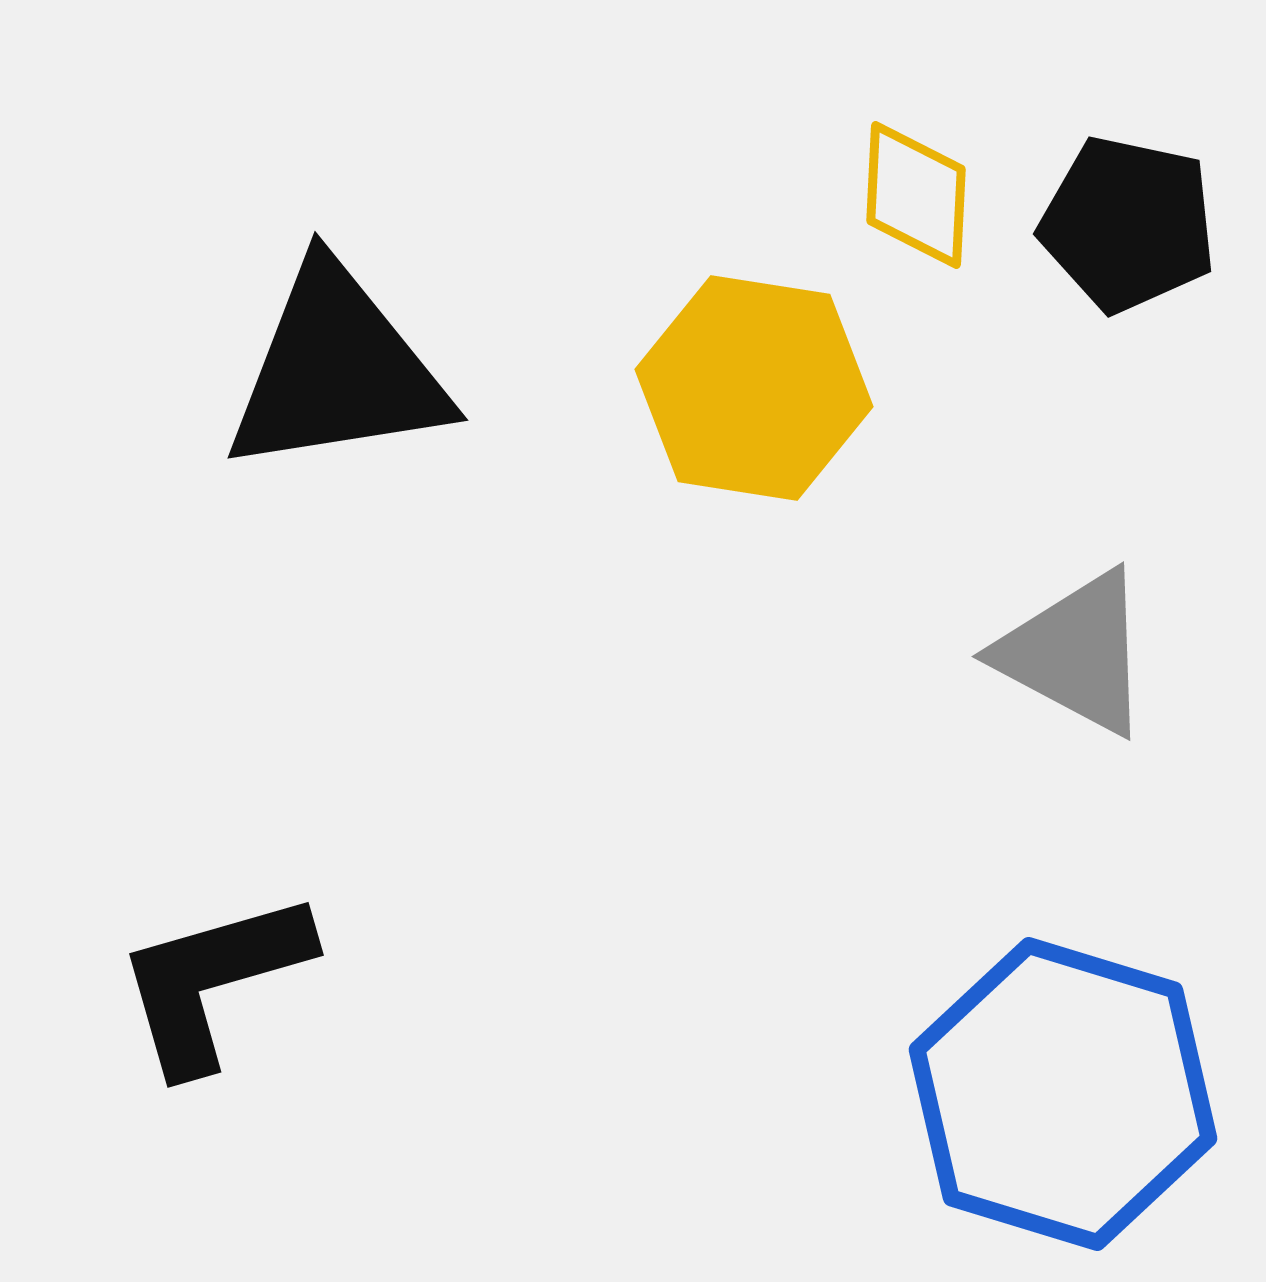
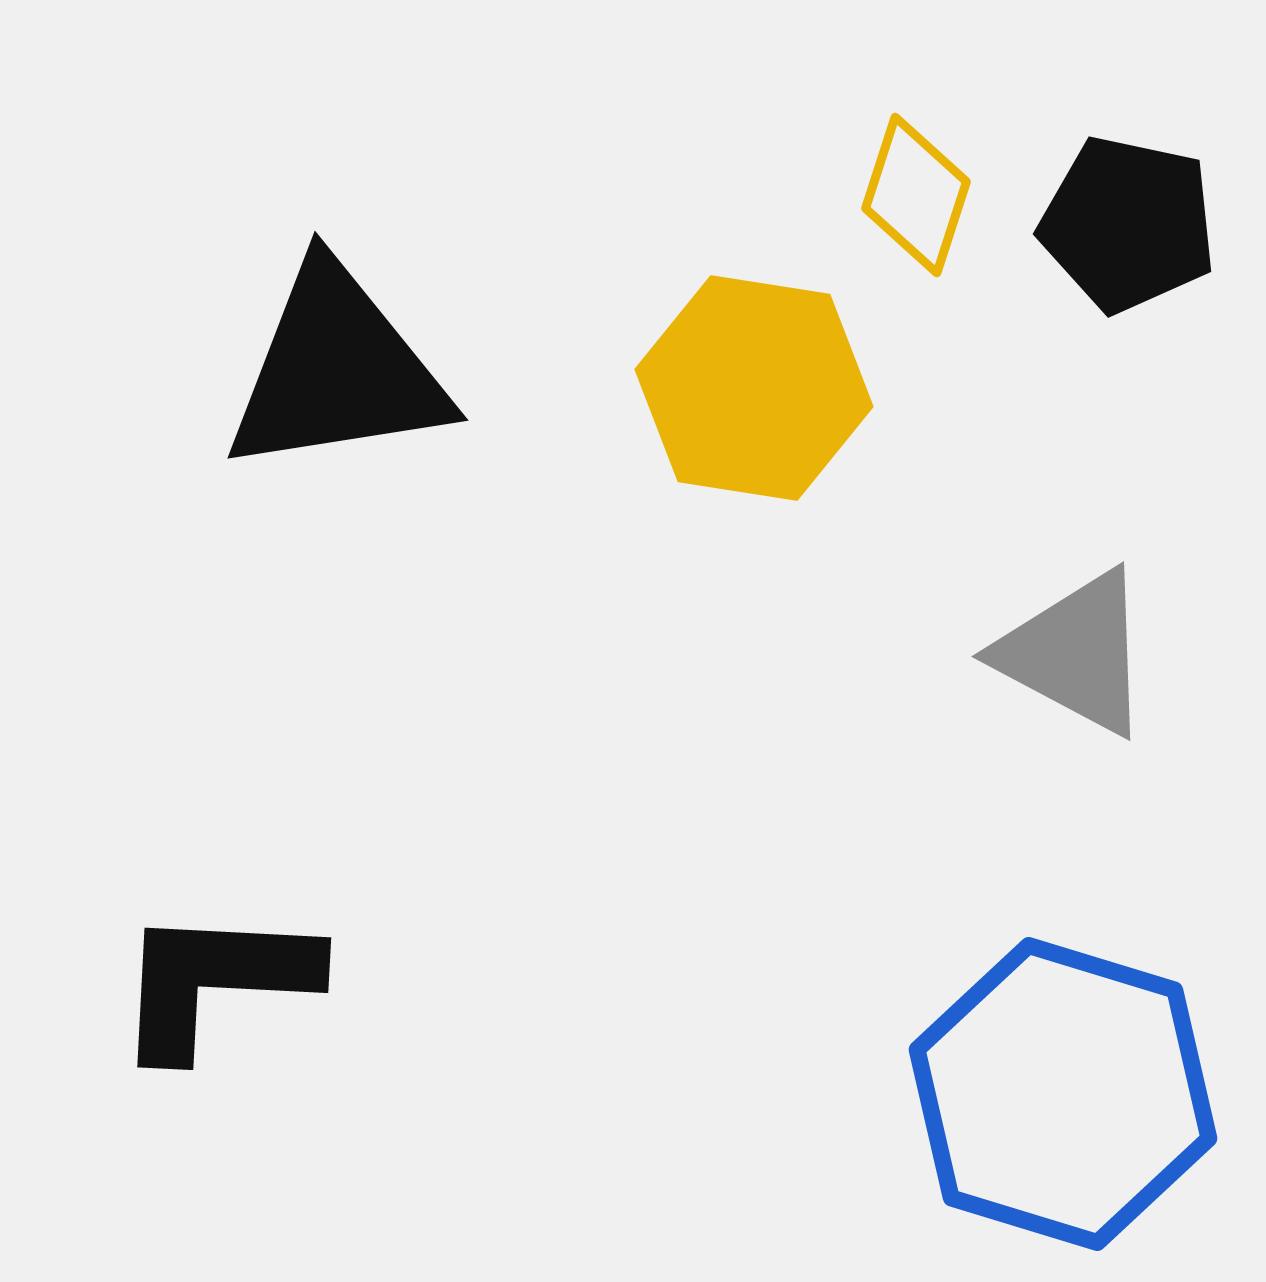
yellow diamond: rotated 15 degrees clockwise
black L-shape: moved 2 px right; rotated 19 degrees clockwise
